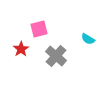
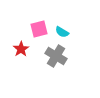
cyan semicircle: moved 26 px left, 7 px up
gray cross: rotated 10 degrees counterclockwise
